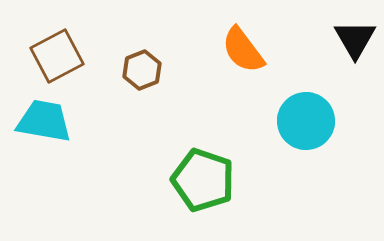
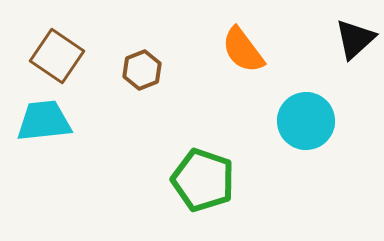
black triangle: rotated 18 degrees clockwise
brown square: rotated 28 degrees counterclockwise
cyan trapezoid: rotated 16 degrees counterclockwise
